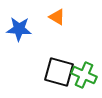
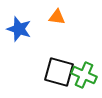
orange triangle: rotated 24 degrees counterclockwise
blue star: rotated 15 degrees clockwise
